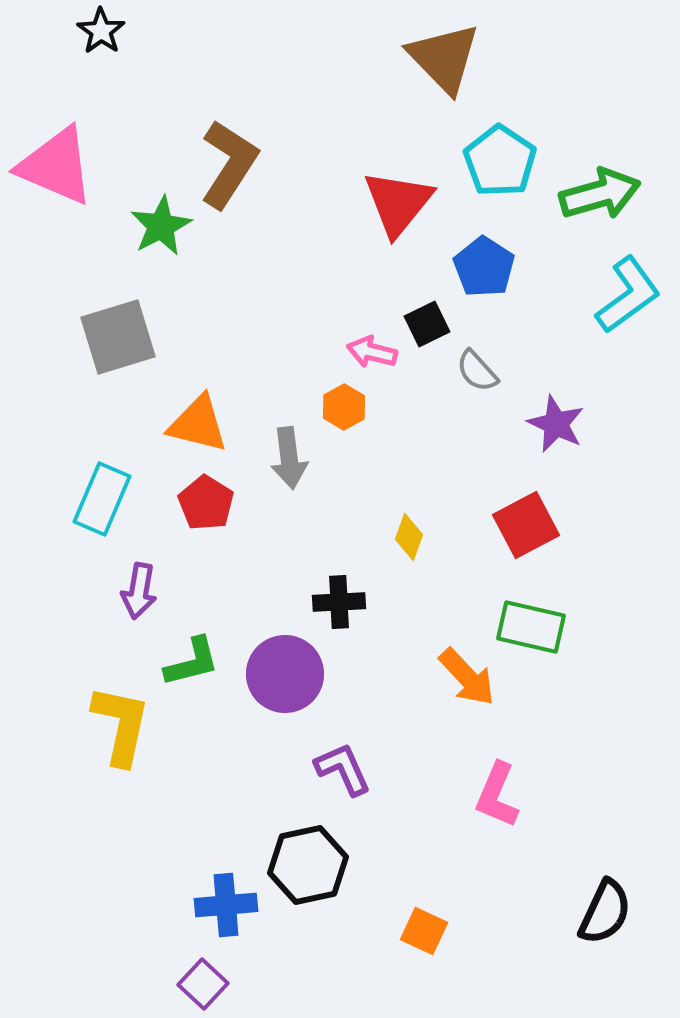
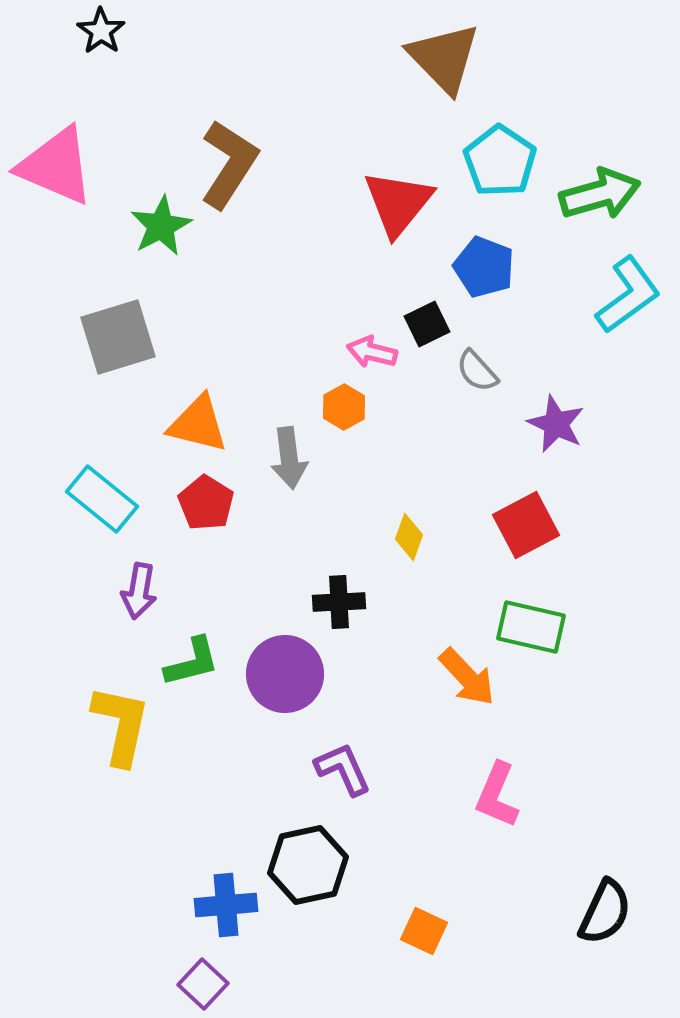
blue pentagon: rotated 12 degrees counterclockwise
cyan rectangle: rotated 74 degrees counterclockwise
